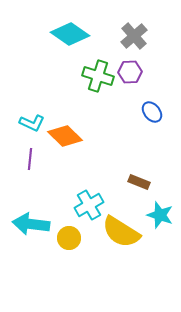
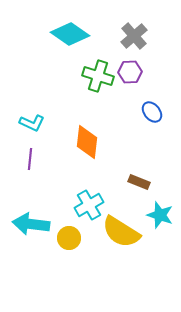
orange diamond: moved 22 px right, 6 px down; rotated 52 degrees clockwise
